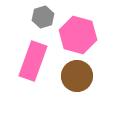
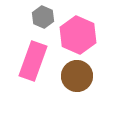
gray hexagon: rotated 20 degrees counterclockwise
pink hexagon: rotated 9 degrees clockwise
